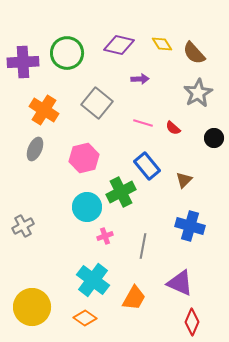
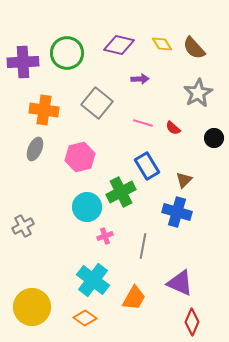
brown semicircle: moved 5 px up
orange cross: rotated 24 degrees counterclockwise
pink hexagon: moved 4 px left, 1 px up
blue rectangle: rotated 8 degrees clockwise
blue cross: moved 13 px left, 14 px up
